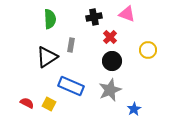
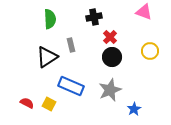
pink triangle: moved 17 px right, 2 px up
gray rectangle: rotated 24 degrees counterclockwise
yellow circle: moved 2 px right, 1 px down
black circle: moved 4 px up
